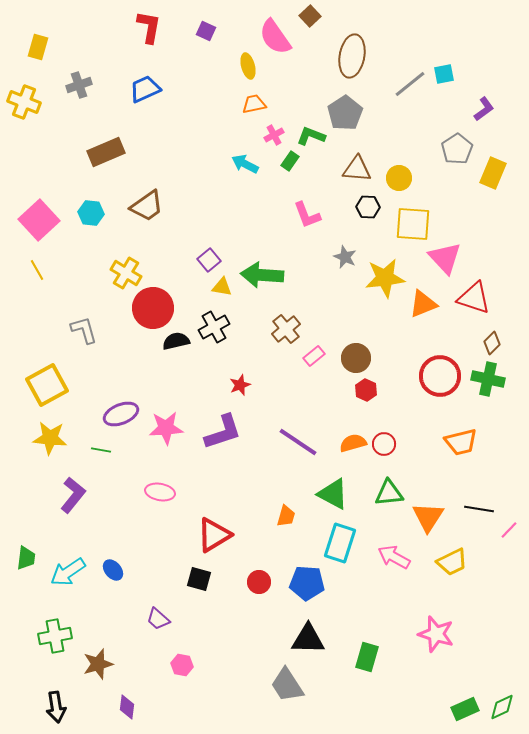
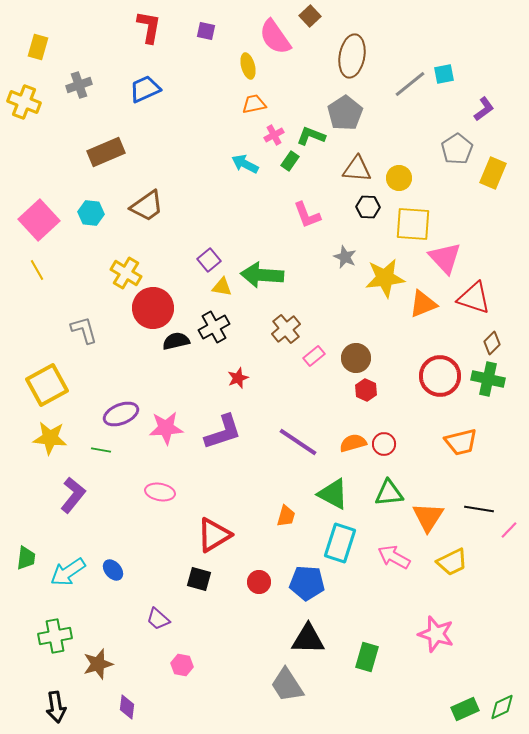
purple square at (206, 31): rotated 12 degrees counterclockwise
red star at (240, 385): moved 2 px left, 7 px up
